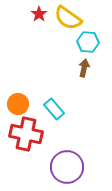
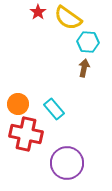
red star: moved 1 px left, 2 px up
purple circle: moved 4 px up
